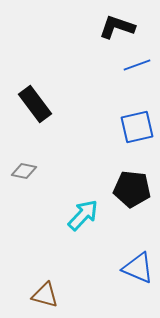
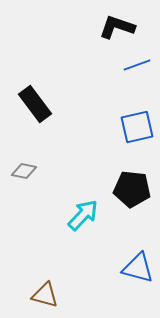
blue triangle: rotated 8 degrees counterclockwise
